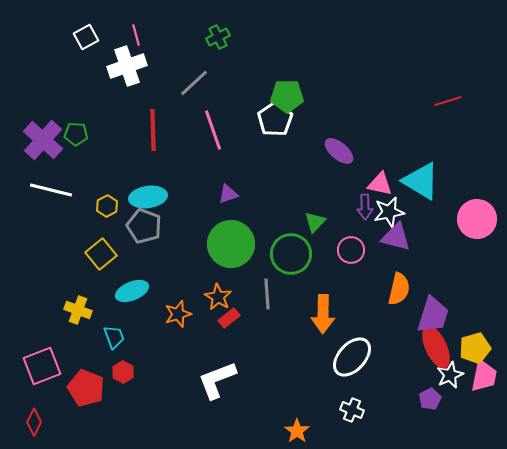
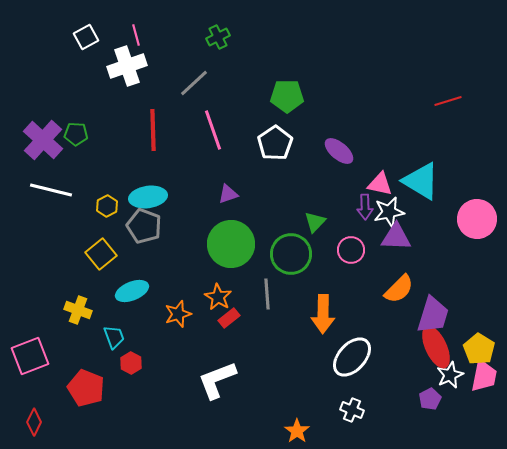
white pentagon at (275, 119): moved 24 px down
purple triangle at (396, 237): rotated 12 degrees counterclockwise
orange semicircle at (399, 289): rotated 32 degrees clockwise
yellow pentagon at (475, 348): moved 4 px right, 1 px down; rotated 24 degrees counterclockwise
pink square at (42, 366): moved 12 px left, 10 px up
red hexagon at (123, 372): moved 8 px right, 9 px up
